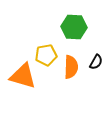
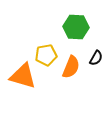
green hexagon: moved 2 px right
black semicircle: moved 4 px up
orange semicircle: rotated 20 degrees clockwise
